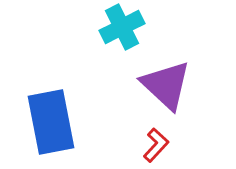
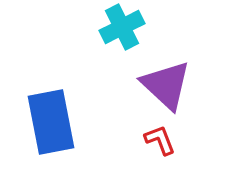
red L-shape: moved 4 px right, 5 px up; rotated 64 degrees counterclockwise
